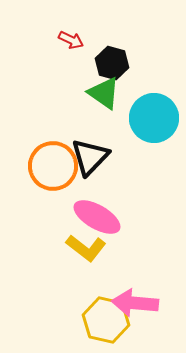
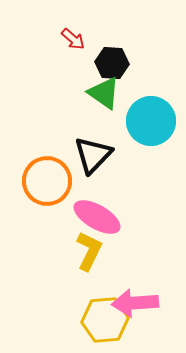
red arrow: moved 2 px right, 1 px up; rotated 15 degrees clockwise
black hexagon: rotated 12 degrees counterclockwise
cyan circle: moved 3 px left, 3 px down
black triangle: moved 3 px right, 2 px up
orange circle: moved 6 px left, 15 px down
yellow L-shape: moved 3 px right, 3 px down; rotated 102 degrees counterclockwise
pink arrow: rotated 9 degrees counterclockwise
yellow hexagon: moved 1 px left; rotated 18 degrees counterclockwise
